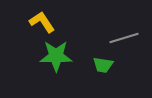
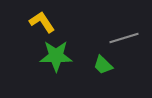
green trapezoid: rotated 35 degrees clockwise
